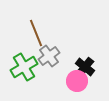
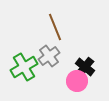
brown line: moved 19 px right, 6 px up
